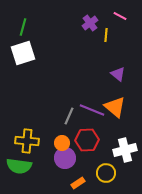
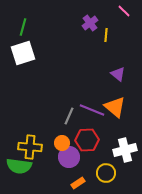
pink line: moved 4 px right, 5 px up; rotated 16 degrees clockwise
yellow cross: moved 3 px right, 6 px down
purple circle: moved 4 px right, 1 px up
